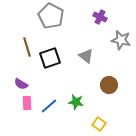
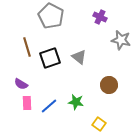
gray triangle: moved 7 px left, 1 px down
